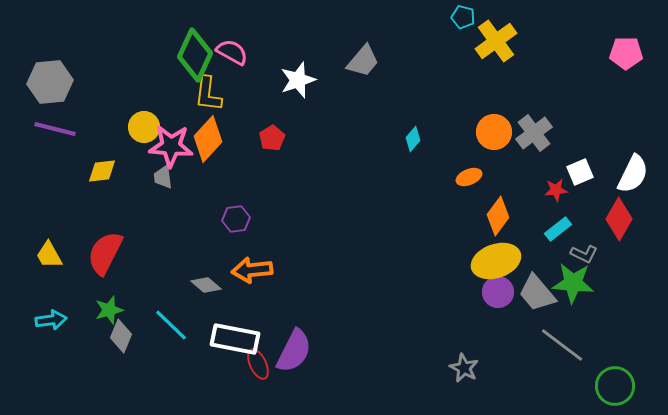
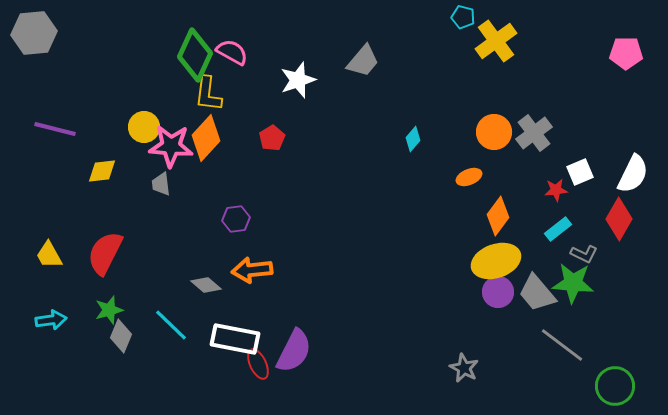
gray hexagon at (50, 82): moved 16 px left, 49 px up
orange diamond at (208, 139): moved 2 px left, 1 px up
gray trapezoid at (163, 177): moved 2 px left, 7 px down
